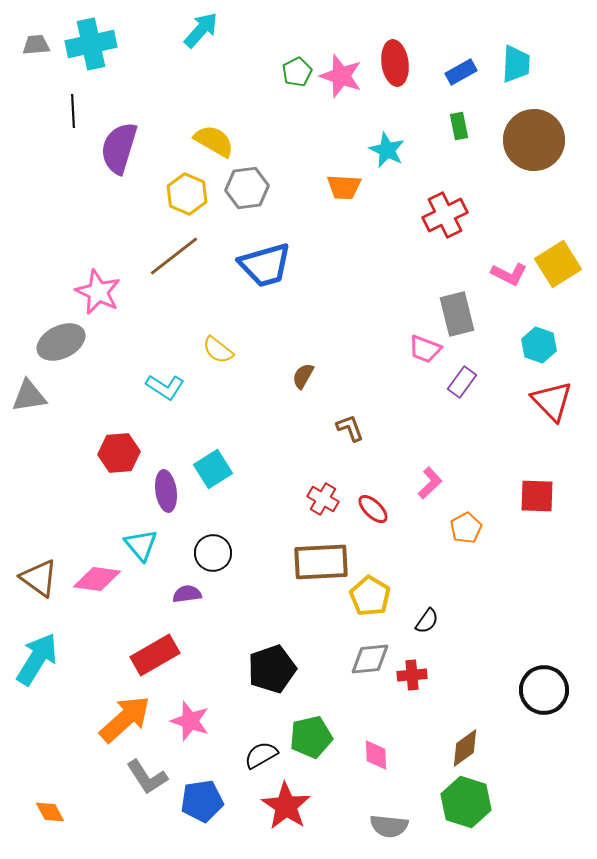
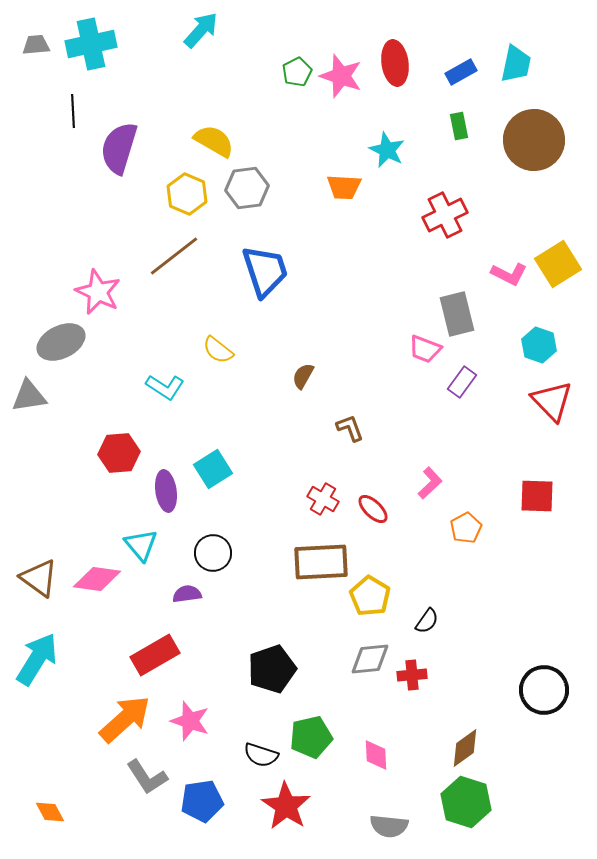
cyan trapezoid at (516, 64): rotated 9 degrees clockwise
blue trapezoid at (265, 265): moved 6 px down; rotated 92 degrees counterclockwise
black semicircle at (261, 755): rotated 132 degrees counterclockwise
